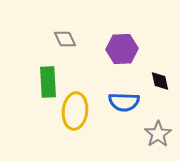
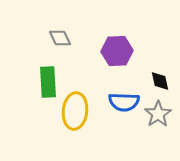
gray diamond: moved 5 px left, 1 px up
purple hexagon: moved 5 px left, 2 px down
gray star: moved 20 px up
